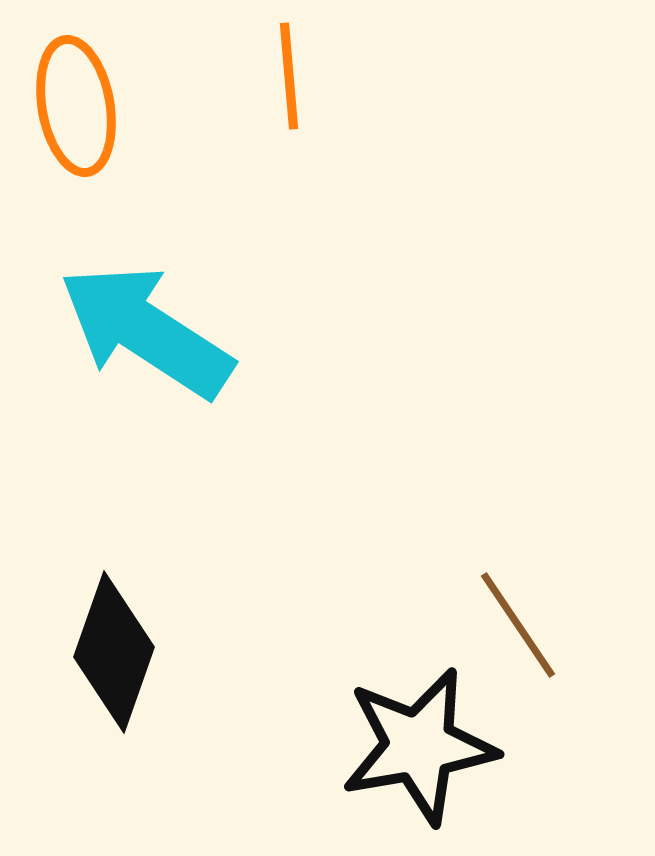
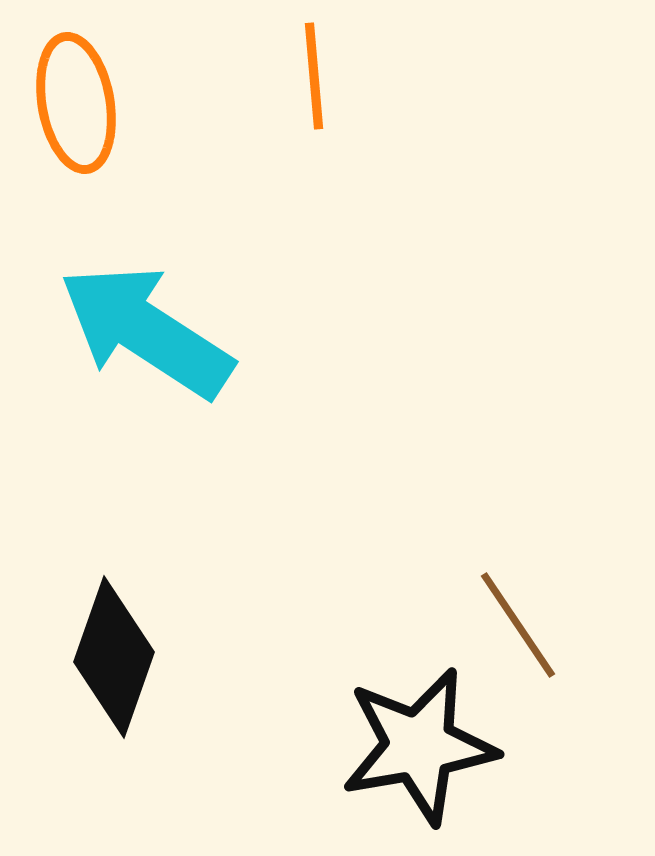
orange line: moved 25 px right
orange ellipse: moved 3 px up
black diamond: moved 5 px down
